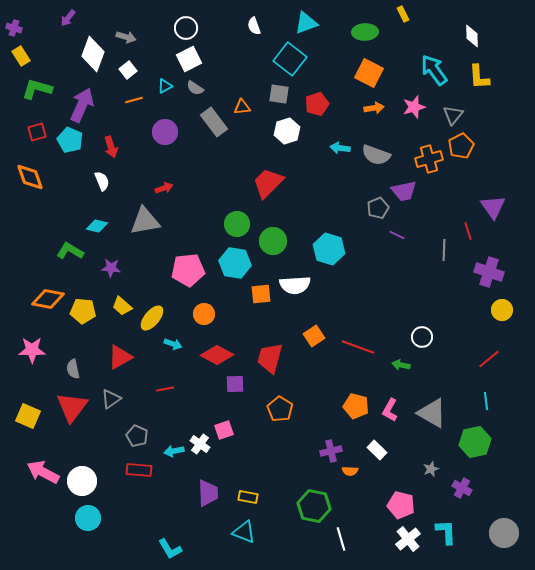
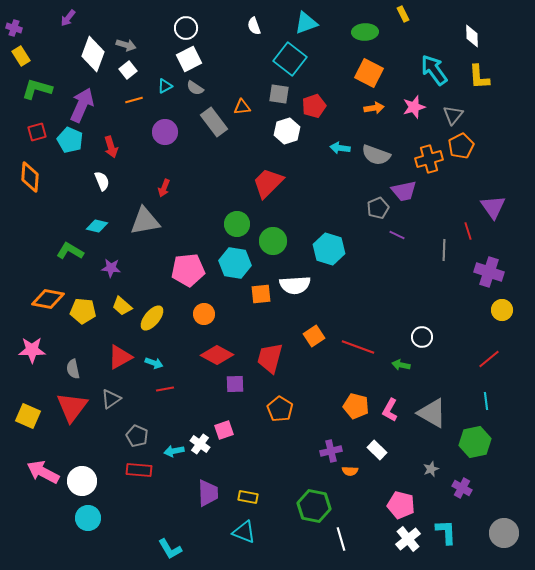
gray arrow at (126, 37): moved 8 px down
red pentagon at (317, 104): moved 3 px left, 2 px down
orange diamond at (30, 177): rotated 24 degrees clockwise
red arrow at (164, 188): rotated 132 degrees clockwise
cyan arrow at (173, 344): moved 19 px left, 19 px down
